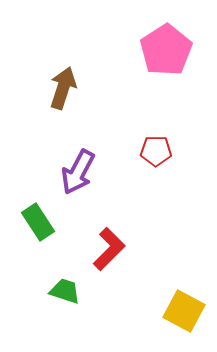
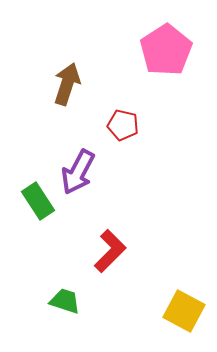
brown arrow: moved 4 px right, 4 px up
red pentagon: moved 33 px left, 26 px up; rotated 12 degrees clockwise
green rectangle: moved 21 px up
red L-shape: moved 1 px right, 2 px down
green trapezoid: moved 10 px down
